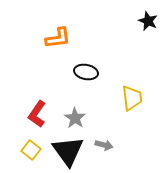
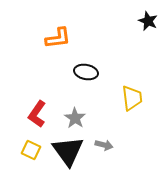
yellow square: rotated 12 degrees counterclockwise
